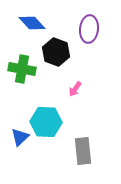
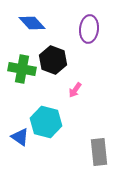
black hexagon: moved 3 px left, 8 px down
pink arrow: moved 1 px down
cyan hexagon: rotated 12 degrees clockwise
blue triangle: rotated 42 degrees counterclockwise
gray rectangle: moved 16 px right, 1 px down
